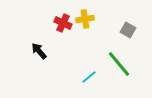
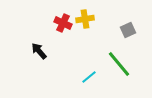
gray square: rotated 35 degrees clockwise
